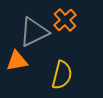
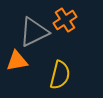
orange cross: rotated 10 degrees clockwise
yellow semicircle: moved 2 px left
